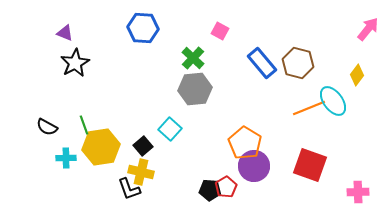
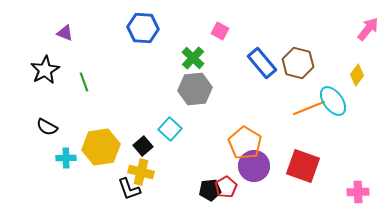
black star: moved 30 px left, 7 px down
green line: moved 43 px up
red square: moved 7 px left, 1 px down
black pentagon: rotated 10 degrees counterclockwise
